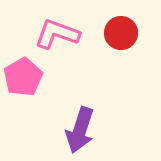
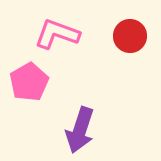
red circle: moved 9 px right, 3 px down
pink pentagon: moved 6 px right, 5 px down
